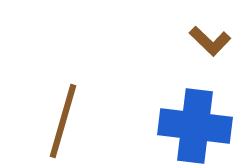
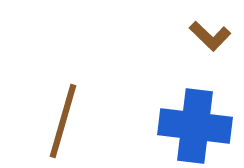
brown L-shape: moved 5 px up
